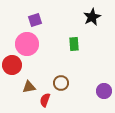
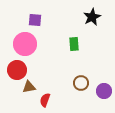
purple square: rotated 24 degrees clockwise
pink circle: moved 2 px left
red circle: moved 5 px right, 5 px down
brown circle: moved 20 px right
